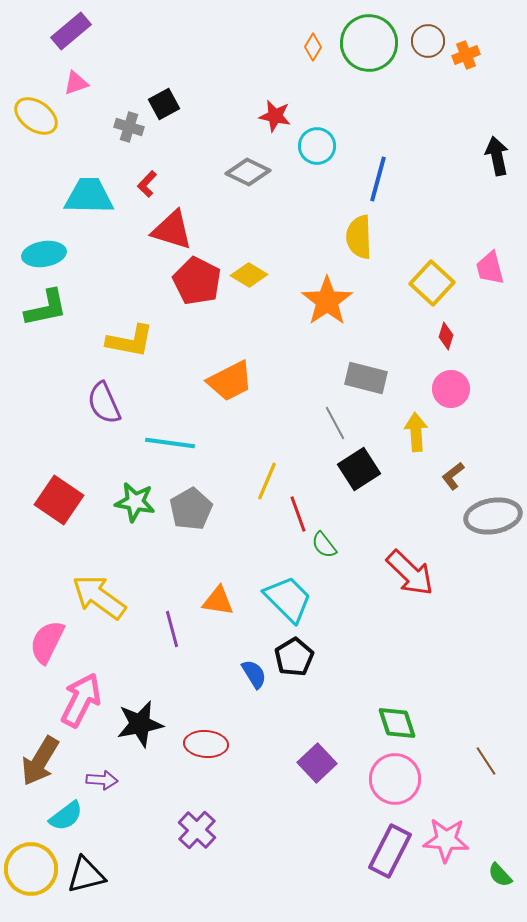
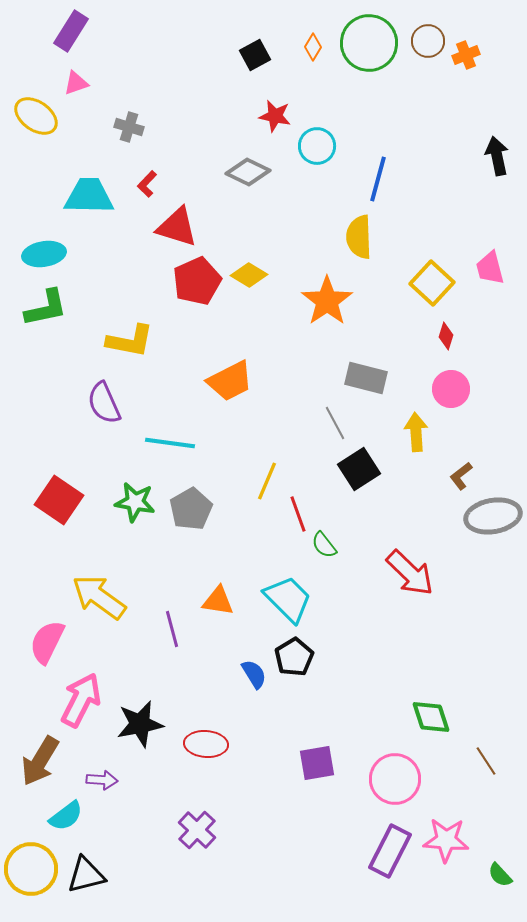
purple rectangle at (71, 31): rotated 18 degrees counterclockwise
black square at (164, 104): moved 91 px right, 49 px up
red triangle at (172, 230): moved 5 px right, 3 px up
red pentagon at (197, 281): rotated 21 degrees clockwise
brown L-shape at (453, 476): moved 8 px right
green diamond at (397, 723): moved 34 px right, 6 px up
purple square at (317, 763): rotated 33 degrees clockwise
